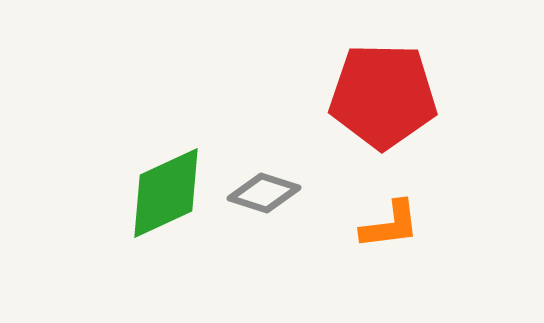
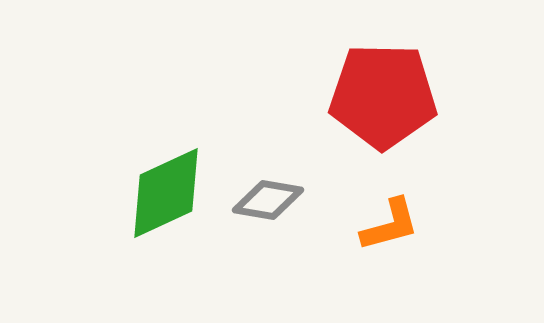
gray diamond: moved 4 px right, 7 px down; rotated 8 degrees counterclockwise
orange L-shape: rotated 8 degrees counterclockwise
